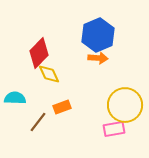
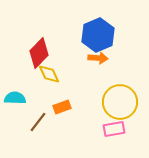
yellow circle: moved 5 px left, 3 px up
